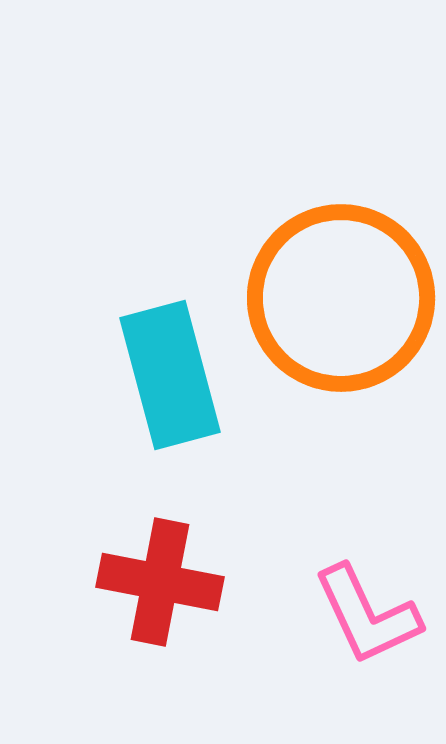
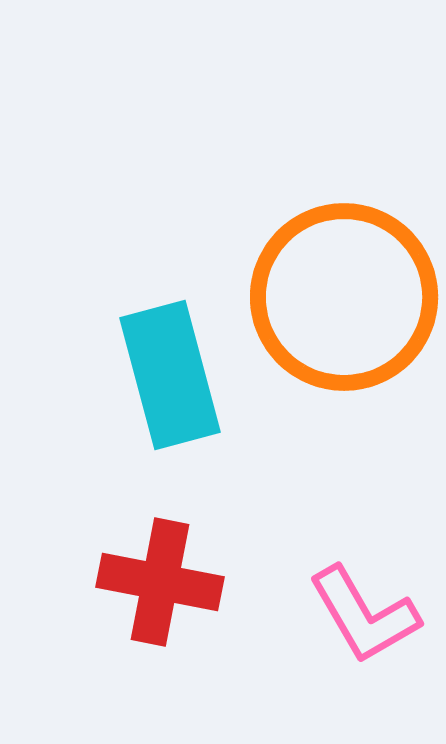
orange circle: moved 3 px right, 1 px up
pink L-shape: moved 3 px left; rotated 5 degrees counterclockwise
